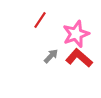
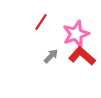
red line: moved 1 px right, 2 px down
red L-shape: moved 3 px right, 2 px up
